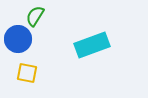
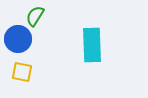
cyan rectangle: rotated 72 degrees counterclockwise
yellow square: moved 5 px left, 1 px up
